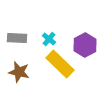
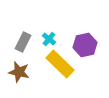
gray rectangle: moved 6 px right, 4 px down; rotated 66 degrees counterclockwise
purple hexagon: rotated 15 degrees clockwise
